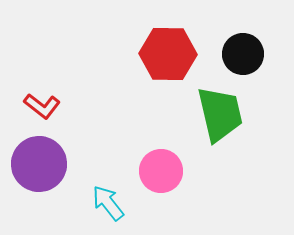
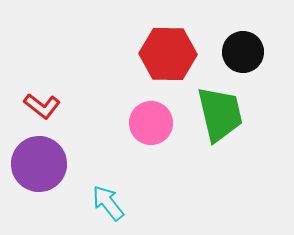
black circle: moved 2 px up
pink circle: moved 10 px left, 48 px up
